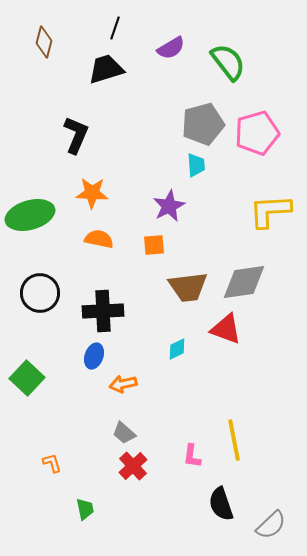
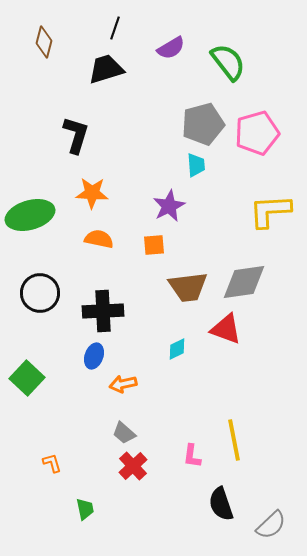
black L-shape: rotated 6 degrees counterclockwise
